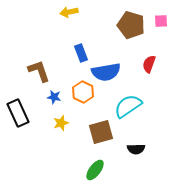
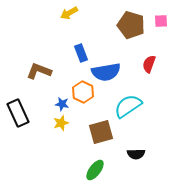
yellow arrow: moved 1 px down; rotated 18 degrees counterclockwise
brown L-shape: rotated 50 degrees counterclockwise
blue star: moved 8 px right, 7 px down
black semicircle: moved 5 px down
